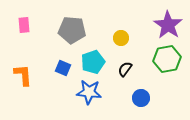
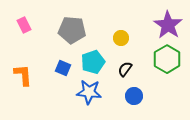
pink rectangle: rotated 21 degrees counterclockwise
green hexagon: rotated 20 degrees counterclockwise
blue circle: moved 7 px left, 2 px up
